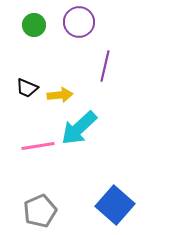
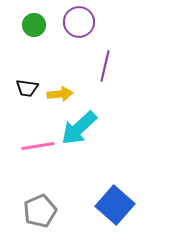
black trapezoid: rotated 15 degrees counterclockwise
yellow arrow: moved 1 px up
